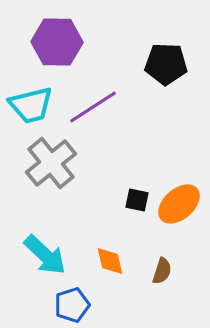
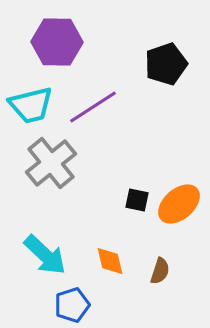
black pentagon: rotated 21 degrees counterclockwise
brown semicircle: moved 2 px left
